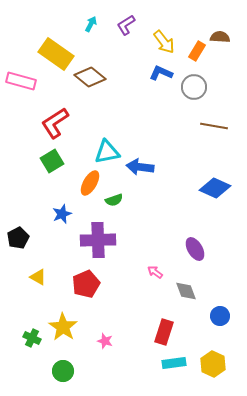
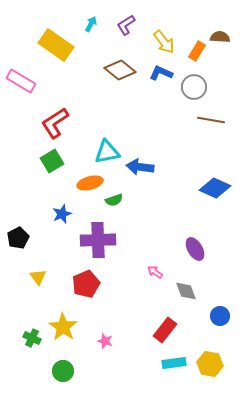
yellow rectangle: moved 9 px up
brown diamond: moved 30 px right, 7 px up
pink rectangle: rotated 16 degrees clockwise
brown line: moved 3 px left, 6 px up
orange ellipse: rotated 45 degrees clockwise
yellow triangle: rotated 24 degrees clockwise
red rectangle: moved 1 px right, 2 px up; rotated 20 degrees clockwise
yellow hexagon: moved 3 px left; rotated 15 degrees counterclockwise
